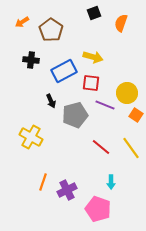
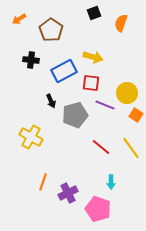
orange arrow: moved 3 px left, 3 px up
purple cross: moved 1 px right, 3 px down
